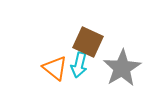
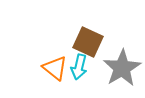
cyan arrow: moved 2 px down
